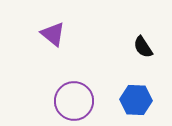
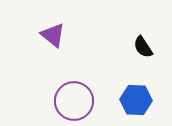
purple triangle: moved 1 px down
